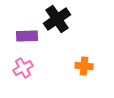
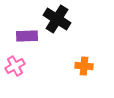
black cross: rotated 24 degrees counterclockwise
pink cross: moved 8 px left, 2 px up
